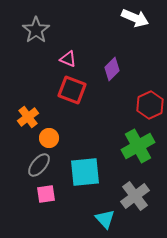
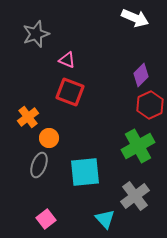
gray star: moved 4 px down; rotated 16 degrees clockwise
pink triangle: moved 1 px left, 1 px down
purple diamond: moved 29 px right, 6 px down
red square: moved 2 px left, 2 px down
gray ellipse: rotated 20 degrees counterclockwise
pink square: moved 25 px down; rotated 30 degrees counterclockwise
